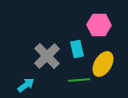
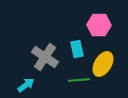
gray cross: moved 2 px left, 1 px down; rotated 12 degrees counterclockwise
